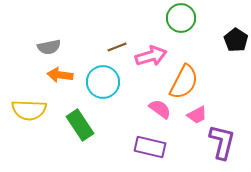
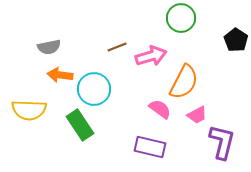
cyan circle: moved 9 px left, 7 px down
